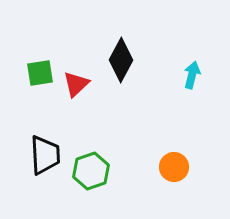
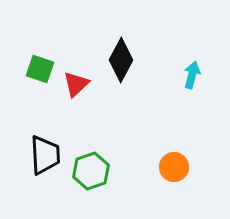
green square: moved 4 px up; rotated 28 degrees clockwise
